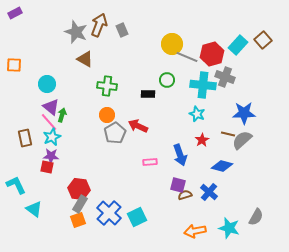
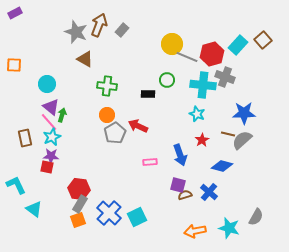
gray rectangle at (122, 30): rotated 64 degrees clockwise
